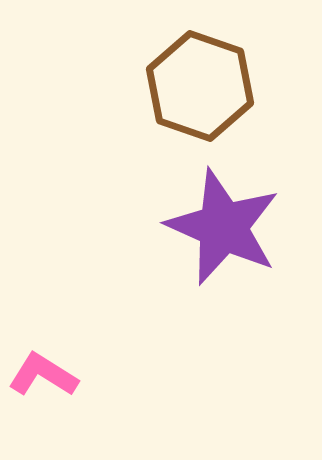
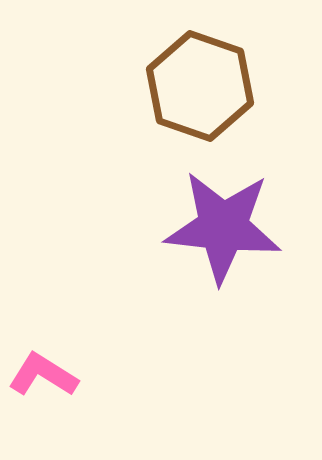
purple star: rotated 18 degrees counterclockwise
